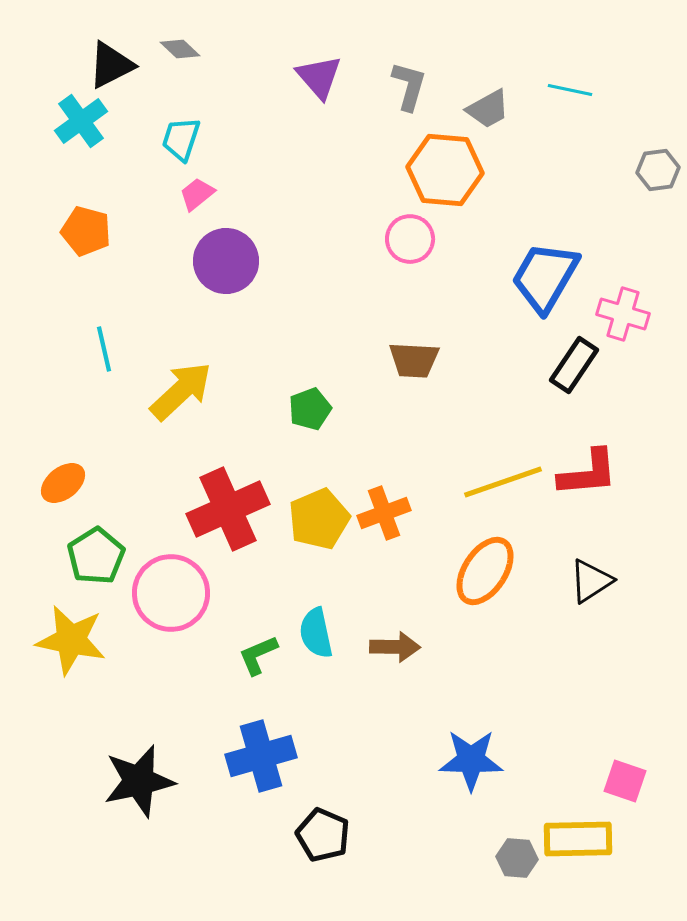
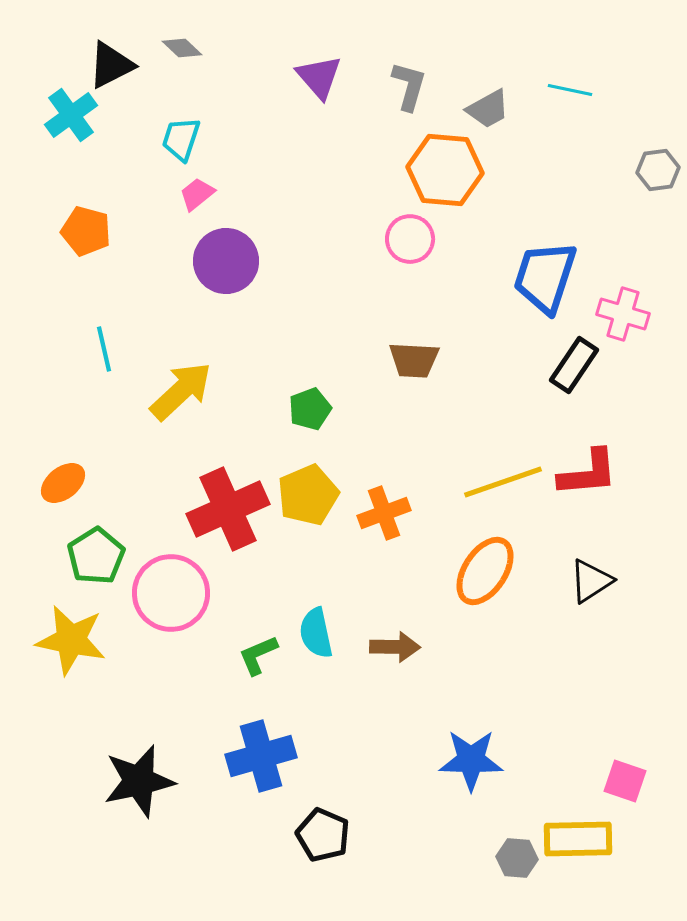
gray diamond at (180, 49): moved 2 px right, 1 px up
cyan cross at (81, 121): moved 10 px left, 6 px up
blue trapezoid at (545, 277): rotated 12 degrees counterclockwise
yellow pentagon at (319, 519): moved 11 px left, 24 px up
